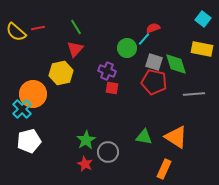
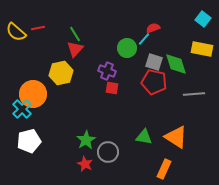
green line: moved 1 px left, 7 px down
